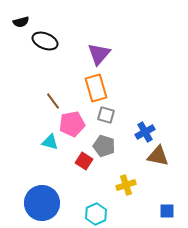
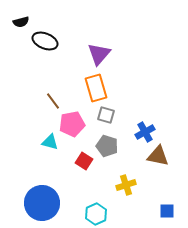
gray pentagon: moved 3 px right
